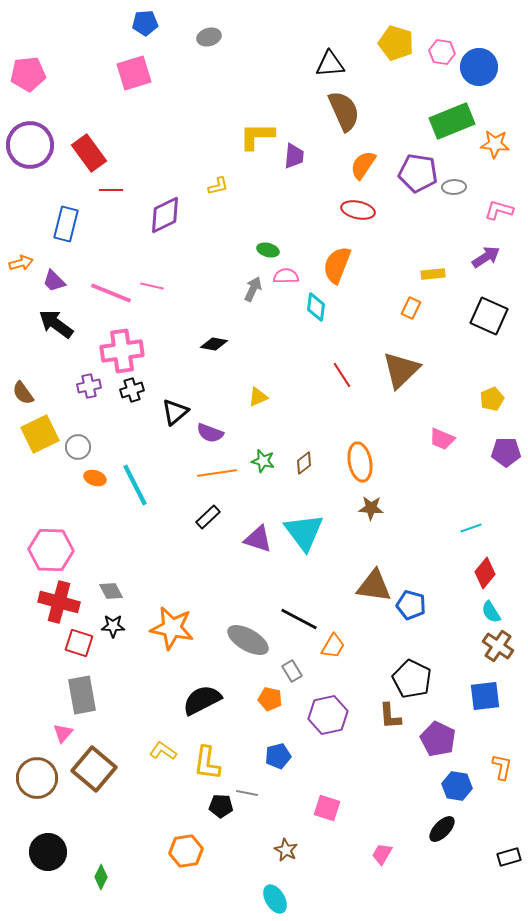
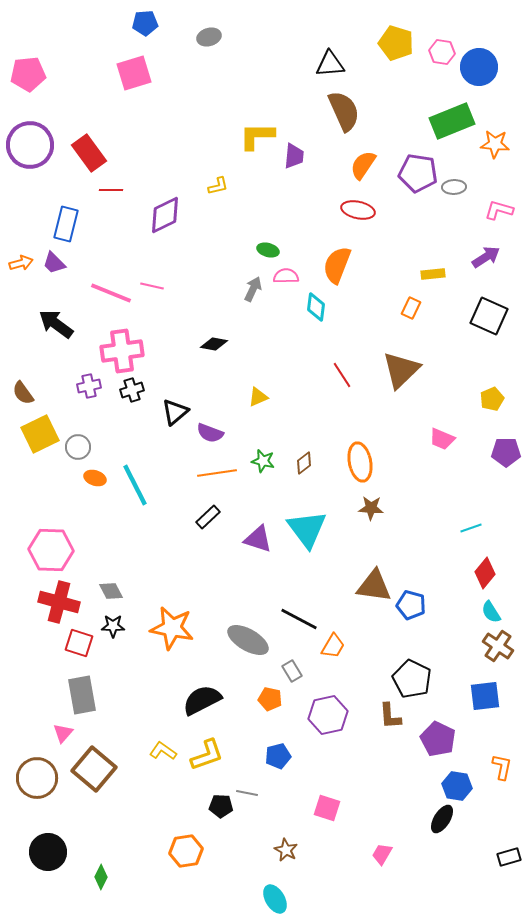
purple trapezoid at (54, 281): moved 18 px up
cyan triangle at (304, 532): moved 3 px right, 3 px up
yellow L-shape at (207, 763): moved 8 px up; rotated 117 degrees counterclockwise
black ellipse at (442, 829): moved 10 px up; rotated 12 degrees counterclockwise
